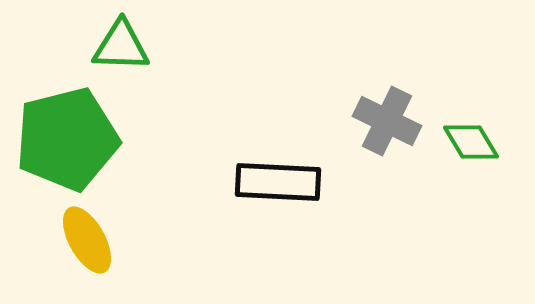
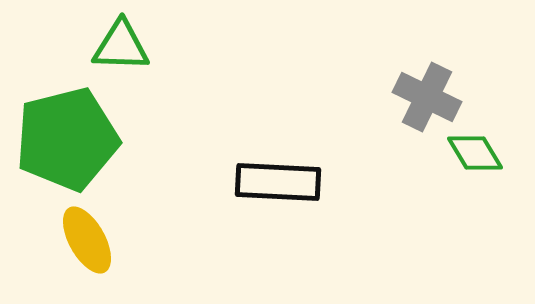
gray cross: moved 40 px right, 24 px up
green diamond: moved 4 px right, 11 px down
